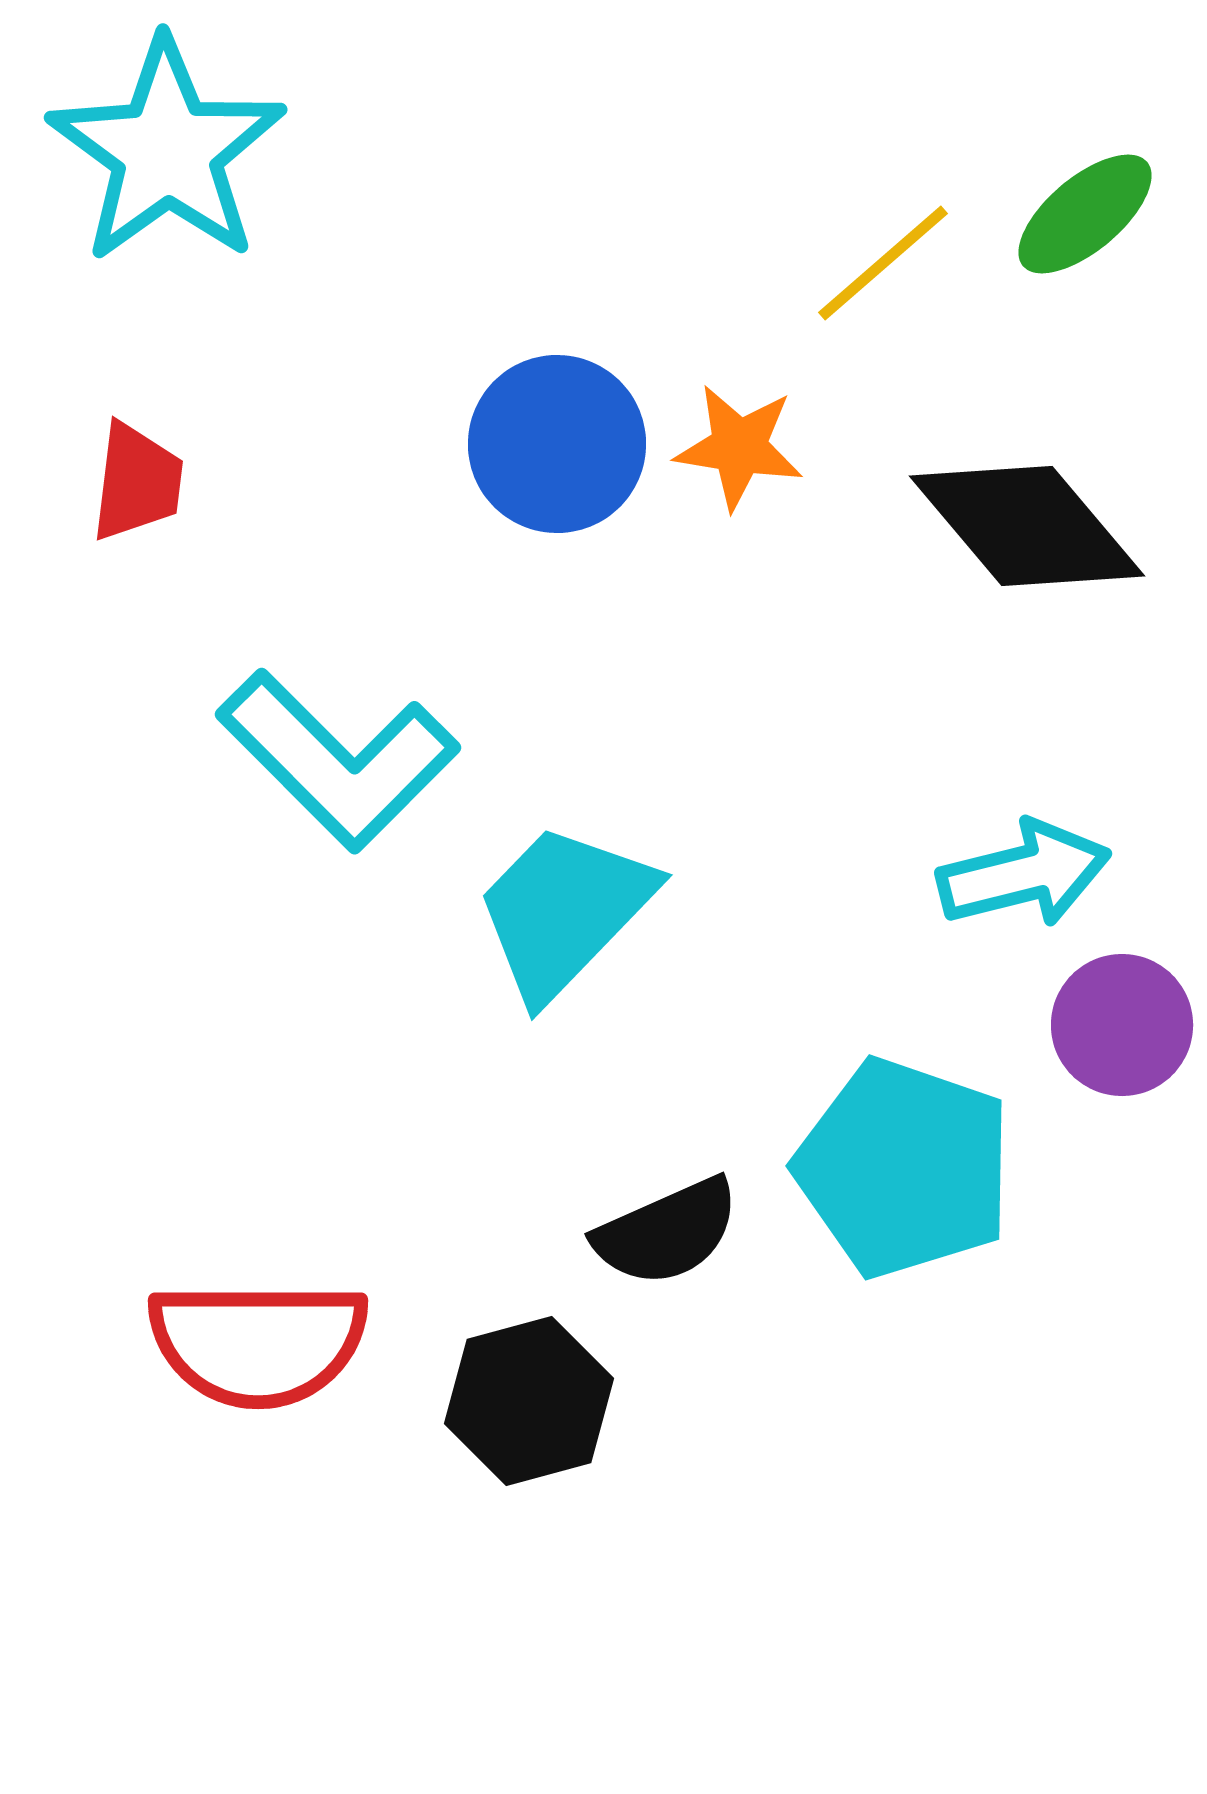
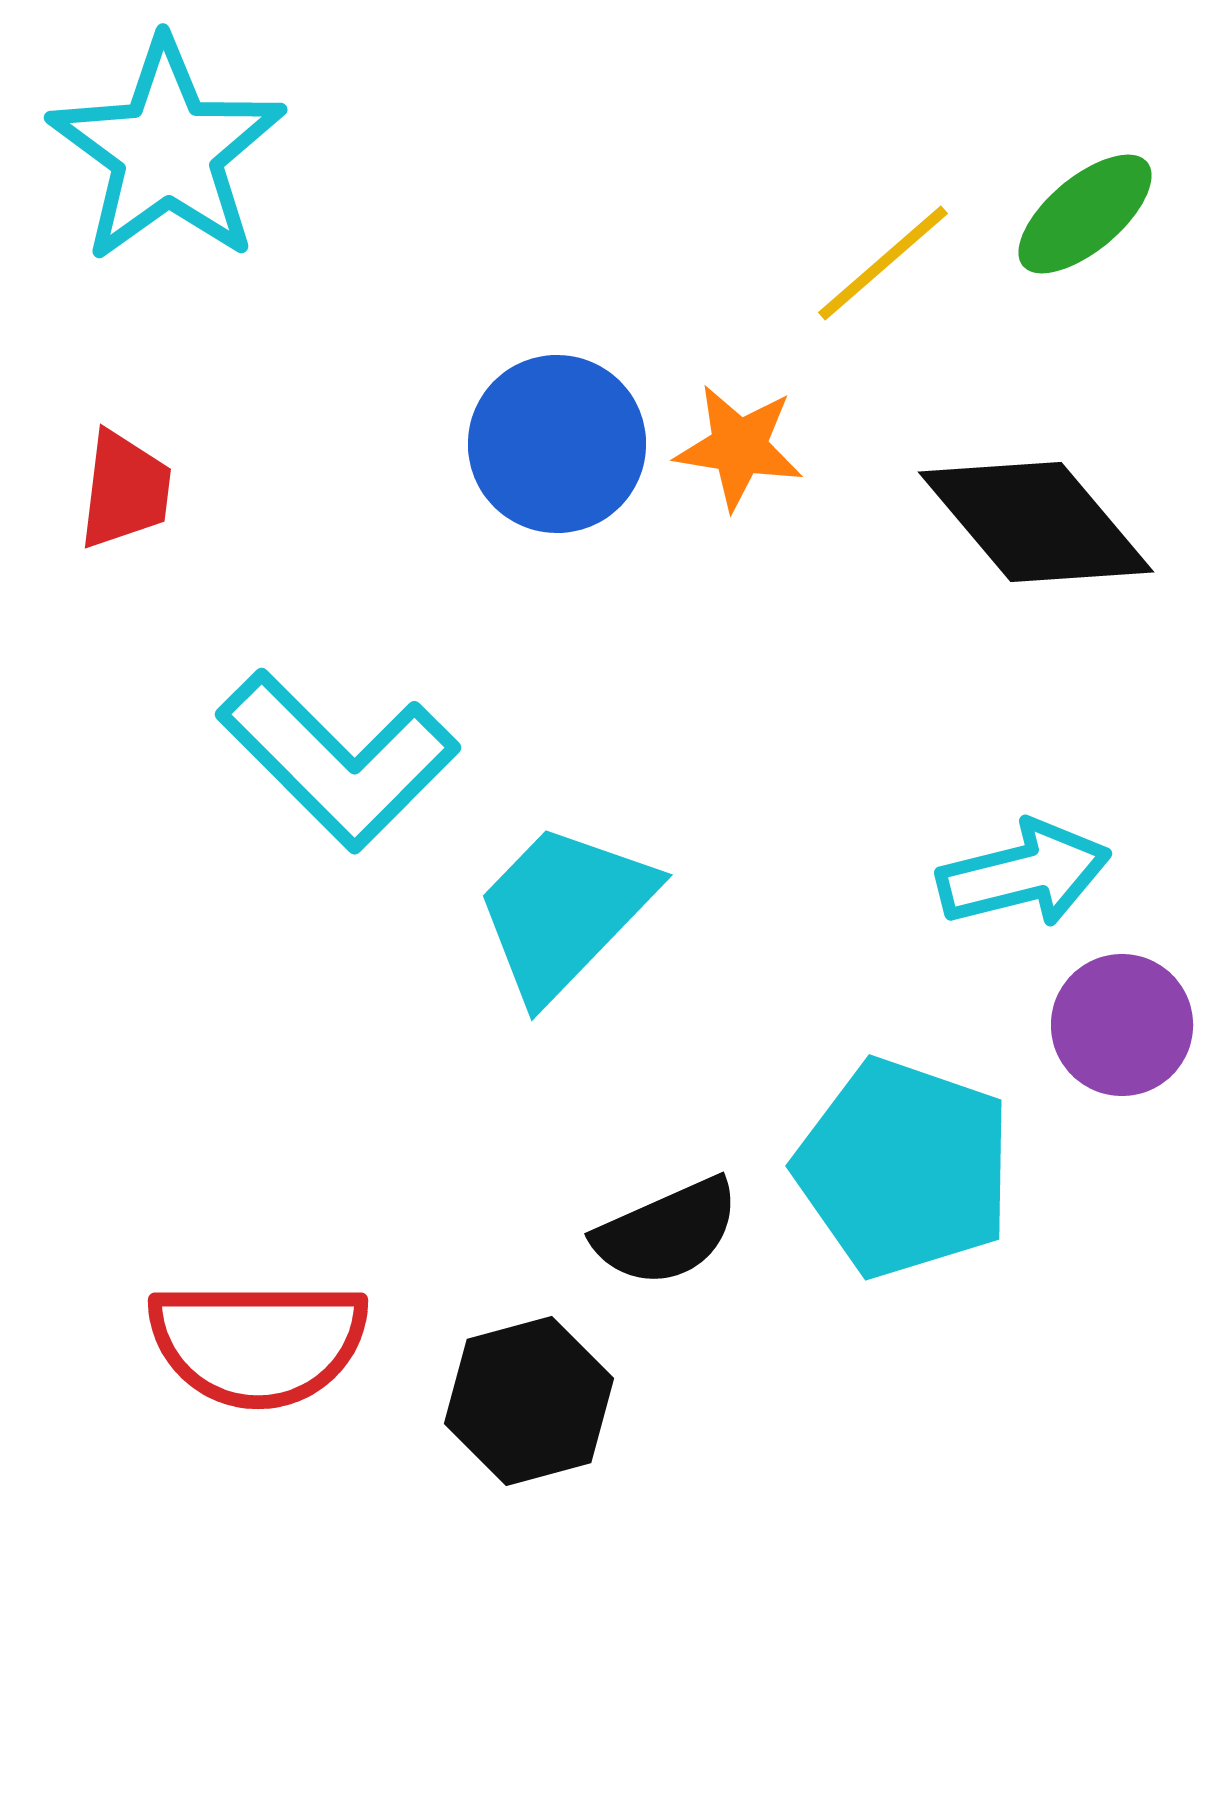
red trapezoid: moved 12 px left, 8 px down
black diamond: moved 9 px right, 4 px up
